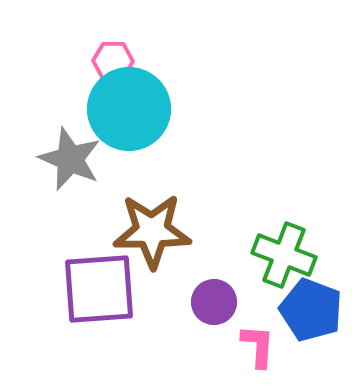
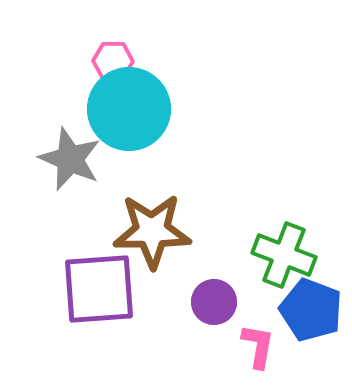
pink L-shape: rotated 6 degrees clockwise
